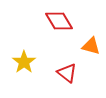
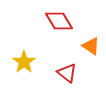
orange triangle: rotated 18 degrees clockwise
